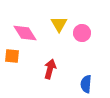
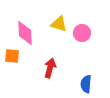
yellow triangle: rotated 42 degrees counterclockwise
pink diamond: rotated 30 degrees clockwise
red arrow: moved 1 px up
